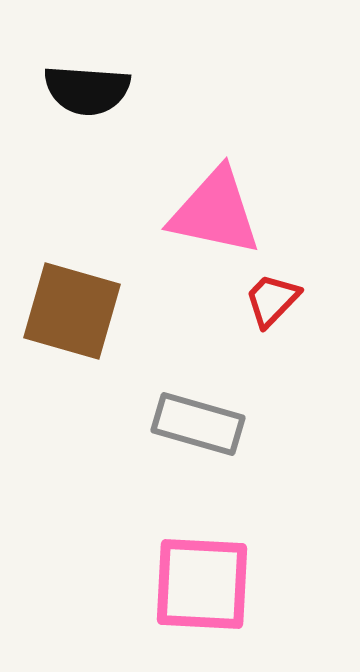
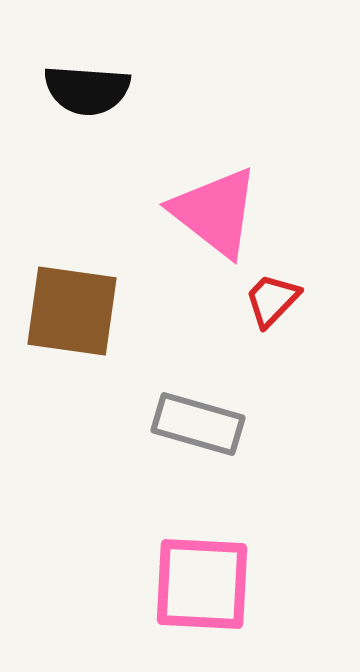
pink triangle: rotated 26 degrees clockwise
brown square: rotated 8 degrees counterclockwise
